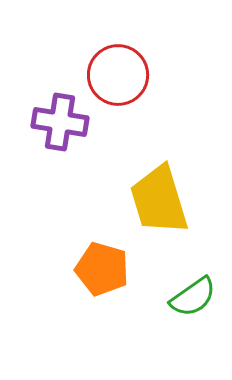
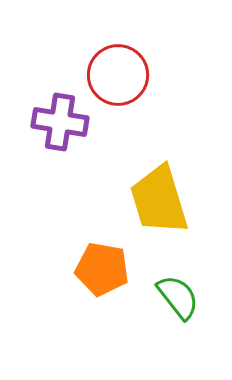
orange pentagon: rotated 6 degrees counterclockwise
green semicircle: moved 15 px left; rotated 93 degrees counterclockwise
